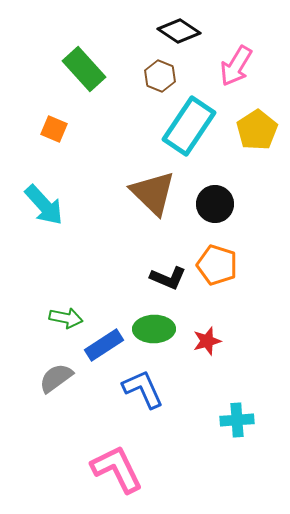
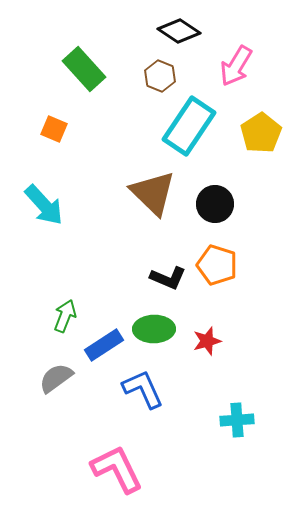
yellow pentagon: moved 4 px right, 3 px down
green arrow: moved 1 px left, 2 px up; rotated 80 degrees counterclockwise
